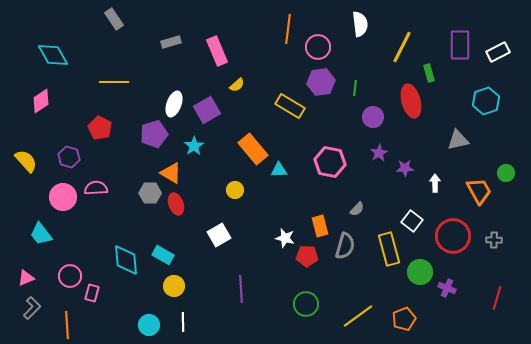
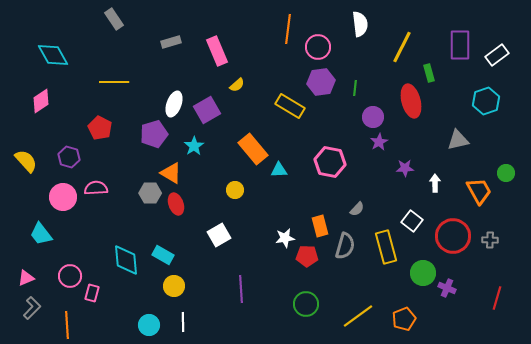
white rectangle at (498, 52): moved 1 px left, 3 px down; rotated 10 degrees counterclockwise
purple star at (379, 153): moved 11 px up
white star at (285, 238): rotated 24 degrees counterclockwise
gray cross at (494, 240): moved 4 px left
yellow rectangle at (389, 249): moved 3 px left, 2 px up
green circle at (420, 272): moved 3 px right, 1 px down
